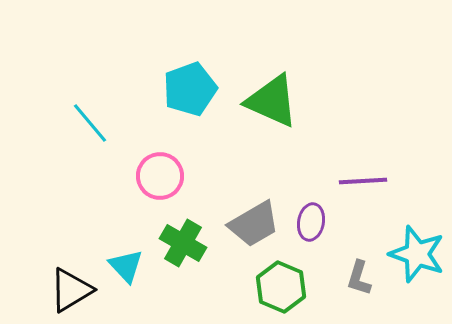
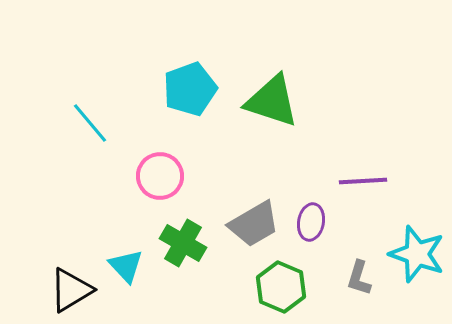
green triangle: rotated 6 degrees counterclockwise
